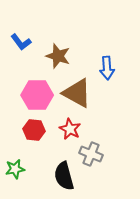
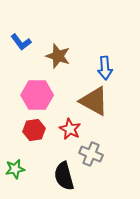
blue arrow: moved 2 px left
brown triangle: moved 17 px right, 8 px down
red hexagon: rotated 15 degrees counterclockwise
